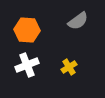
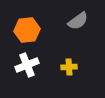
orange hexagon: rotated 10 degrees counterclockwise
yellow cross: rotated 28 degrees clockwise
